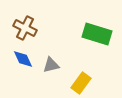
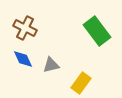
green rectangle: moved 3 px up; rotated 36 degrees clockwise
